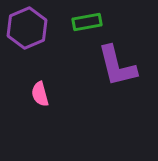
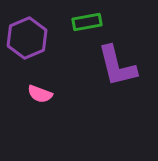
purple hexagon: moved 10 px down
pink semicircle: rotated 55 degrees counterclockwise
